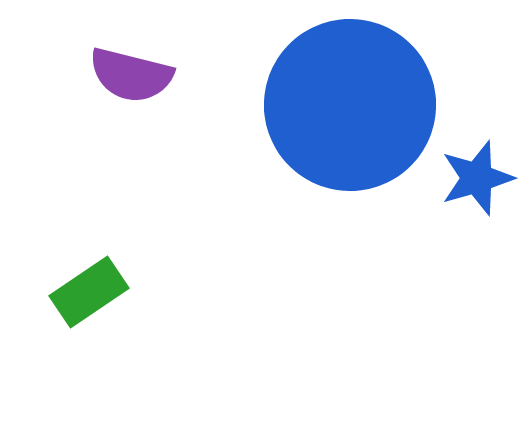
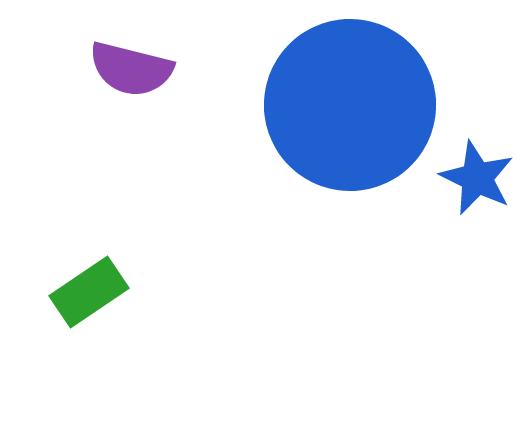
purple semicircle: moved 6 px up
blue star: rotated 30 degrees counterclockwise
